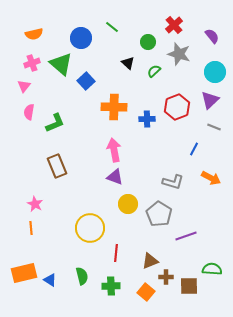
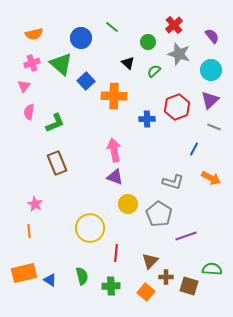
cyan circle at (215, 72): moved 4 px left, 2 px up
orange cross at (114, 107): moved 11 px up
brown rectangle at (57, 166): moved 3 px up
orange line at (31, 228): moved 2 px left, 3 px down
brown triangle at (150, 261): rotated 24 degrees counterclockwise
brown square at (189, 286): rotated 18 degrees clockwise
